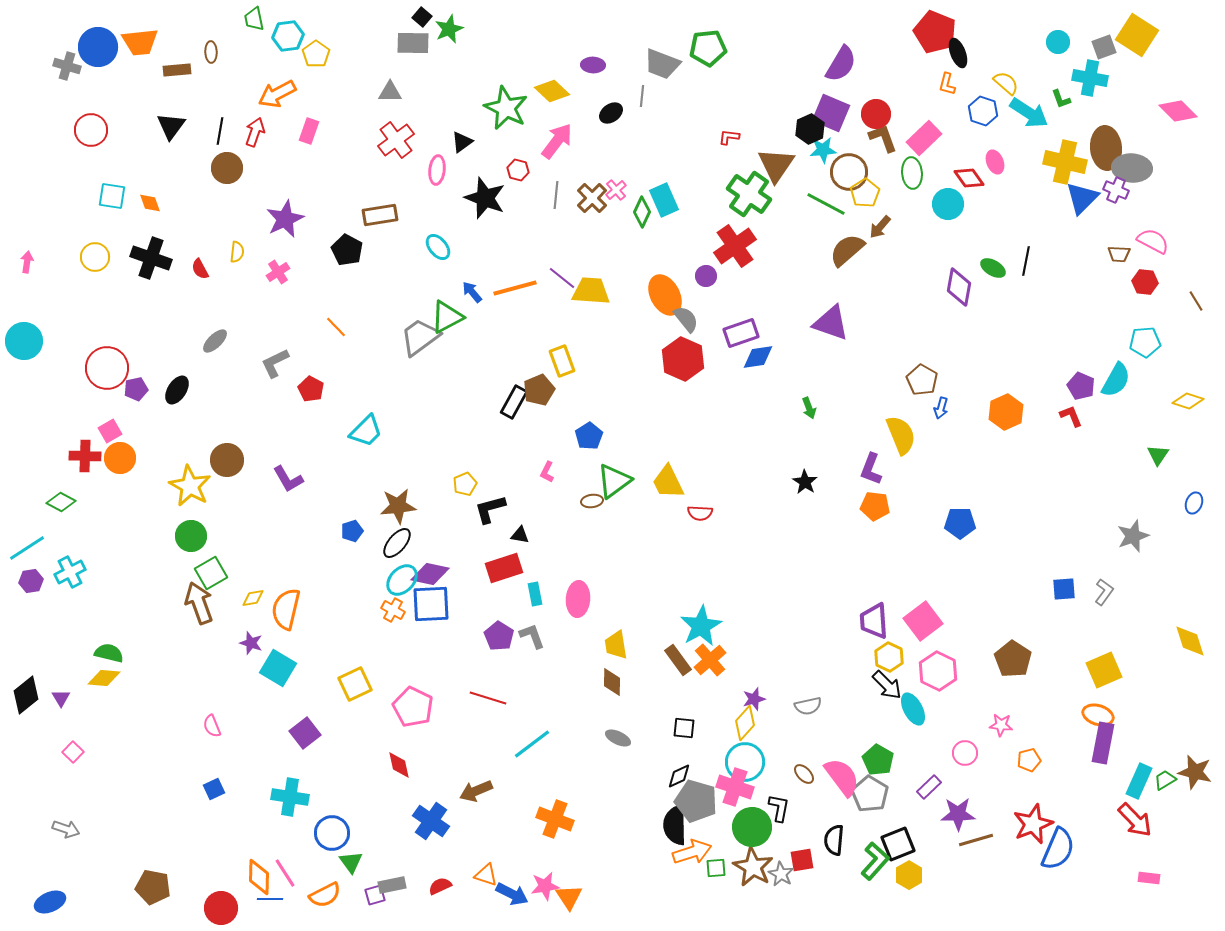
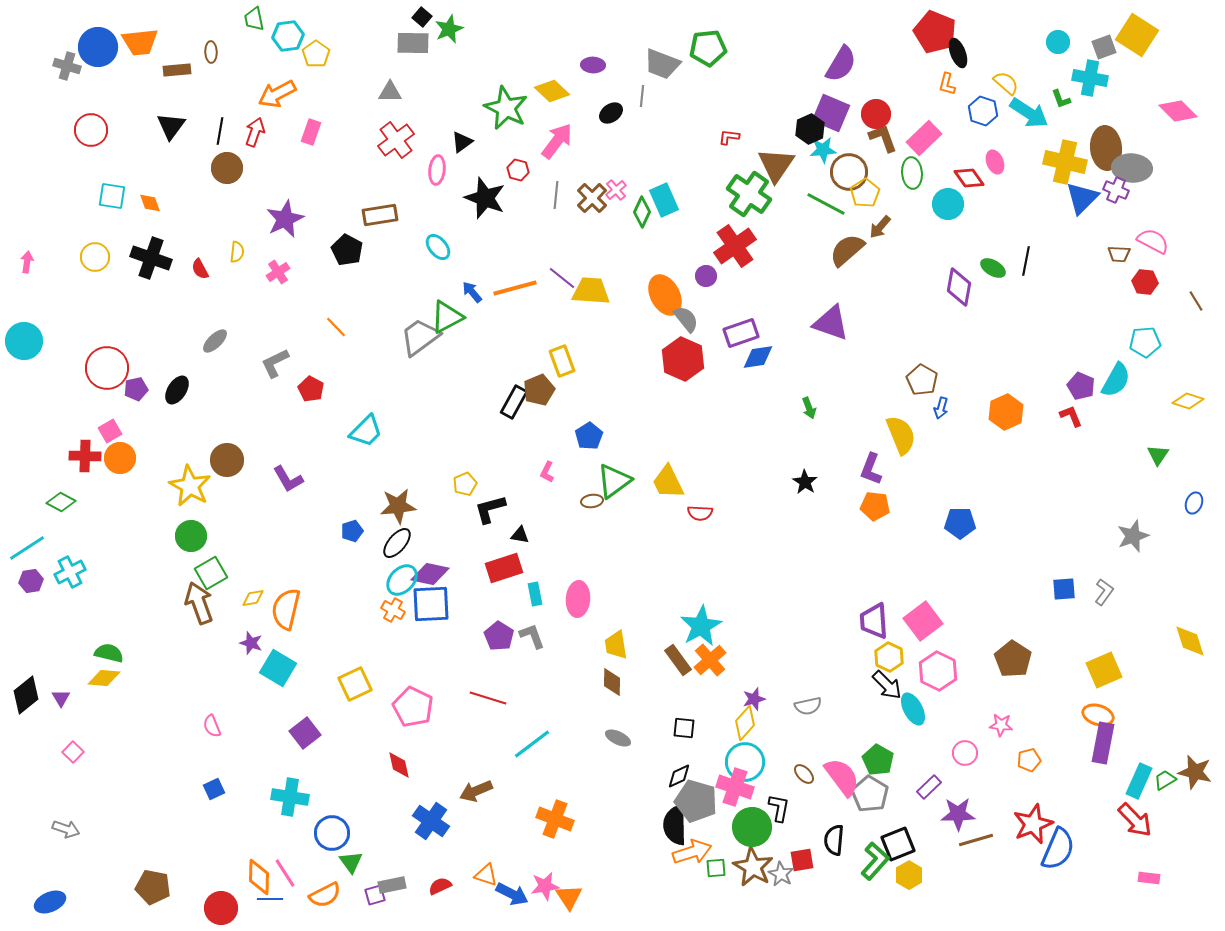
pink rectangle at (309, 131): moved 2 px right, 1 px down
